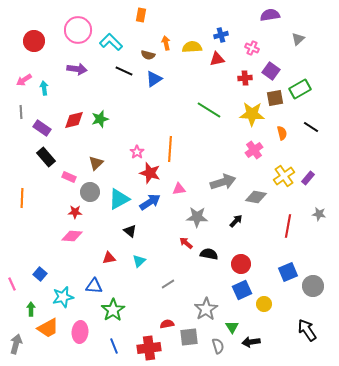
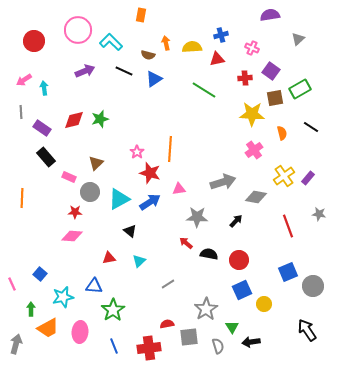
purple arrow at (77, 69): moved 8 px right, 2 px down; rotated 30 degrees counterclockwise
green line at (209, 110): moved 5 px left, 20 px up
red line at (288, 226): rotated 30 degrees counterclockwise
red circle at (241, 264): moved 2 px left, 4 px up
